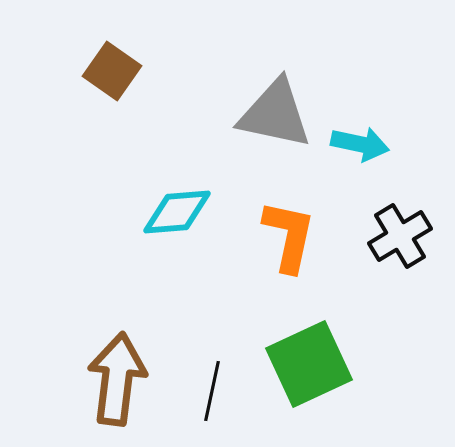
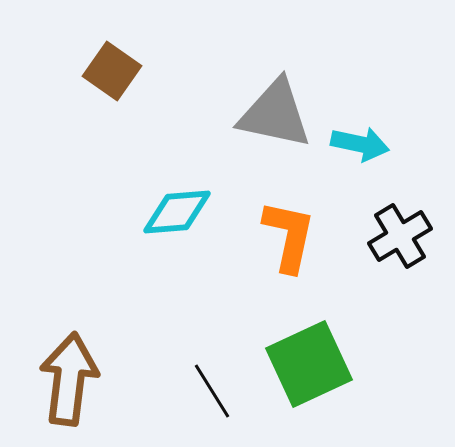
brown arrow: moved 48 px left
black line: rotated 44 degrees counterclockwise
